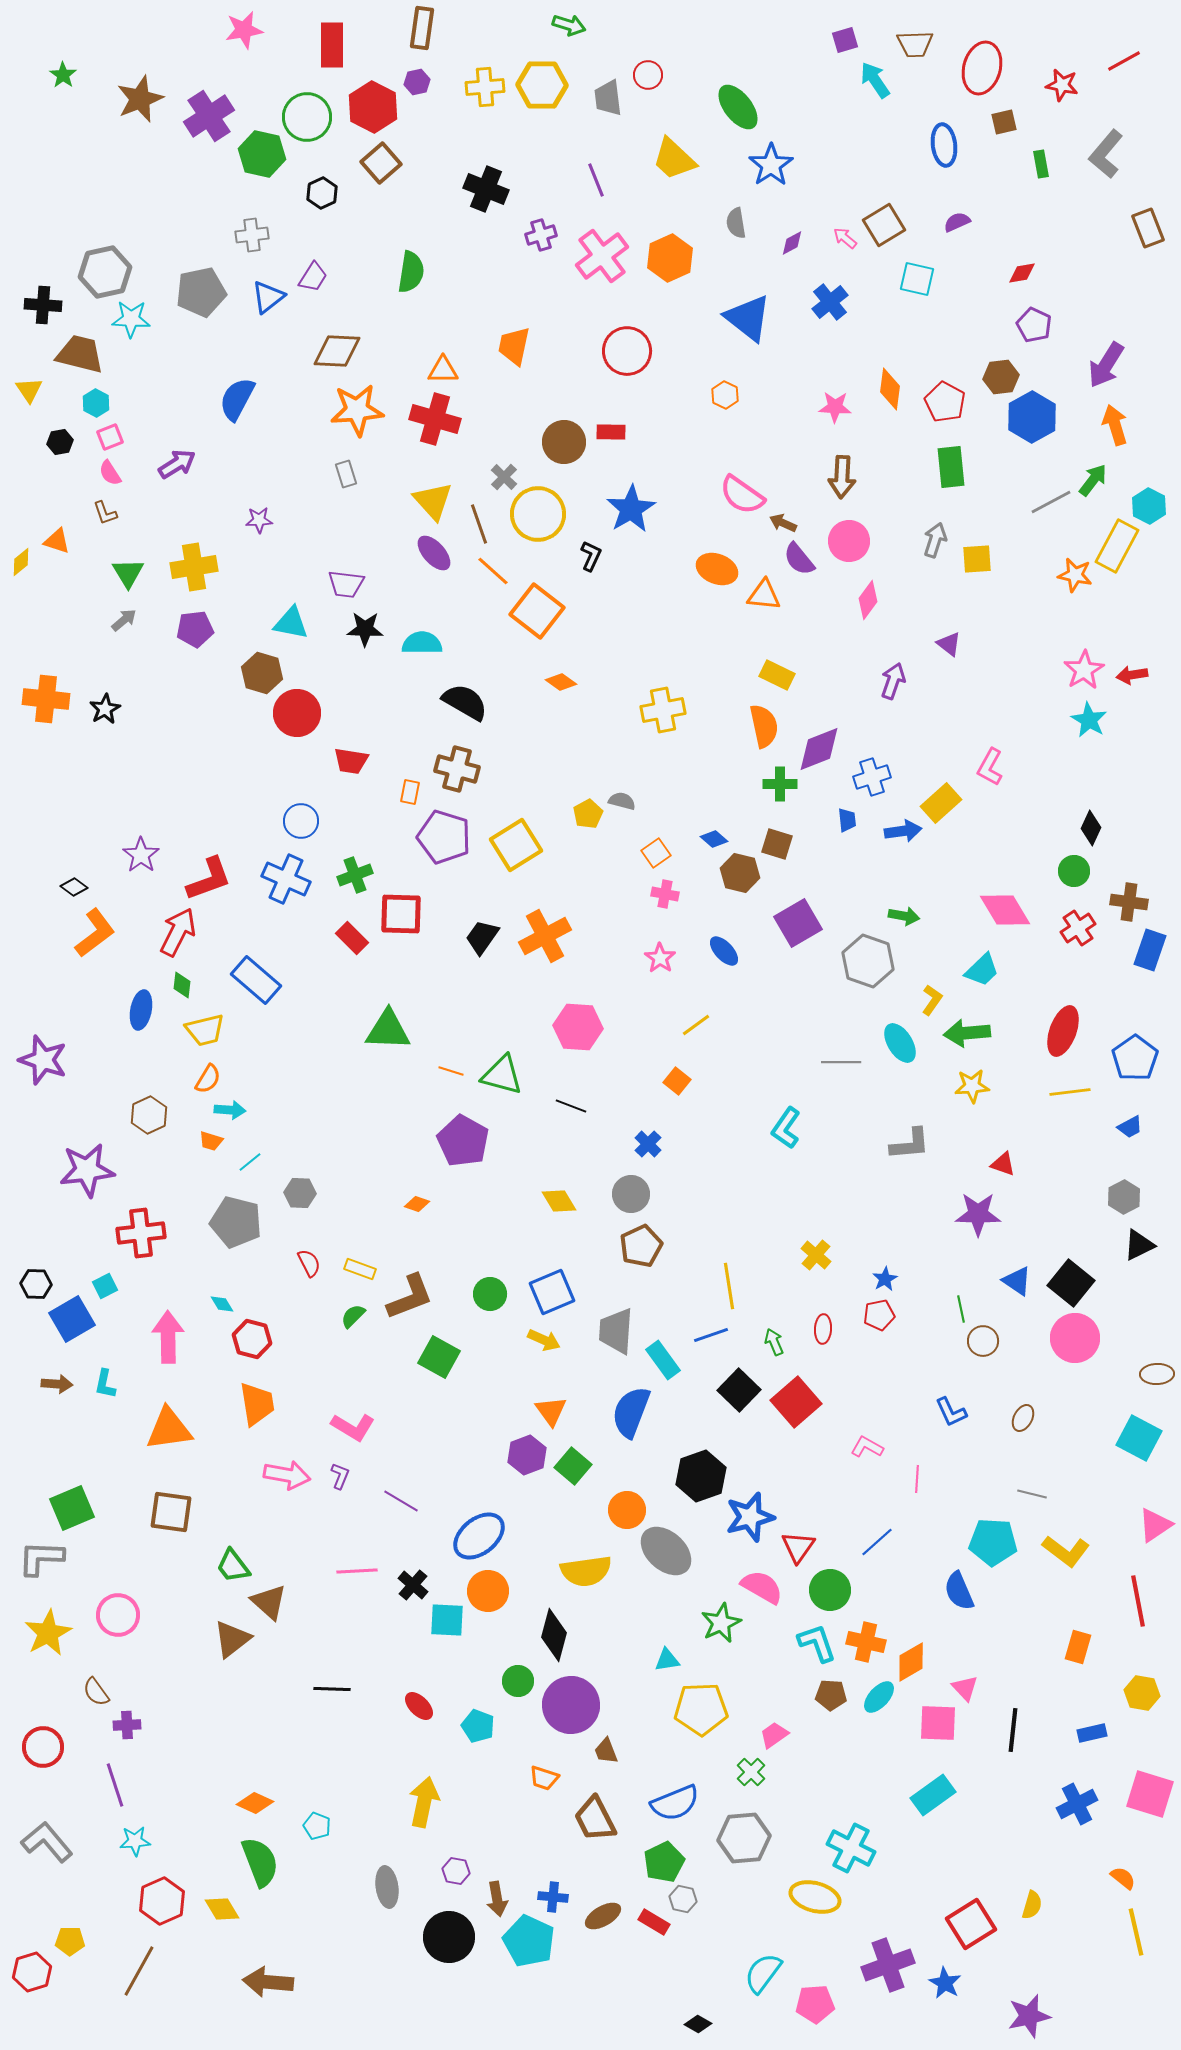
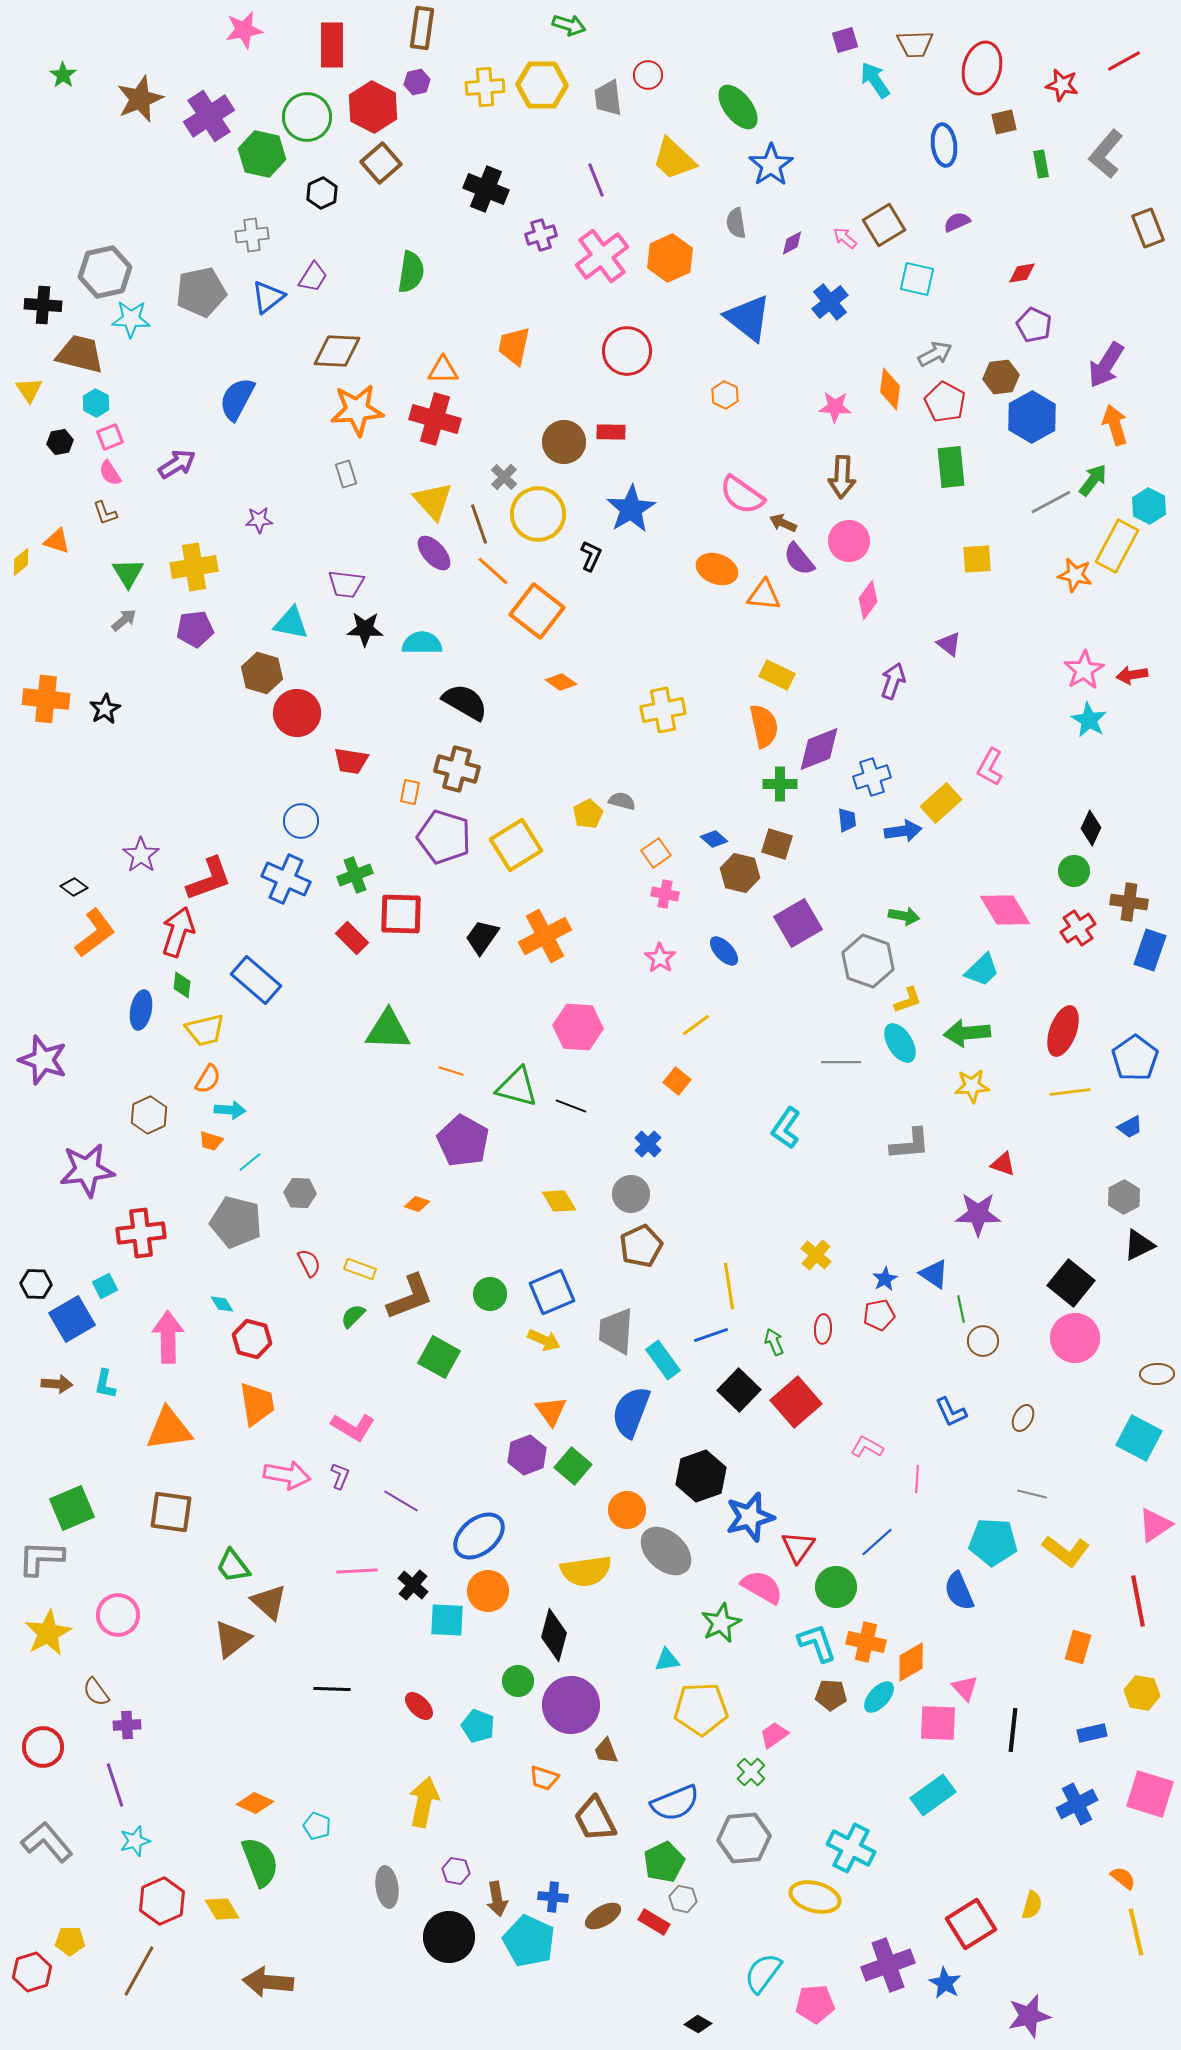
gray arrow at (935, 540): moved 186 px up; rotated 44 degrees clockwise
red arrow at (178, 932): rotated 9 degrees counterclockwise
yellow L-shape at (932, 1000): moved 24 px left; rotated 36 degrees clockwise
green triangle at (502, 1075): moved 15 px right, 12 px down
blue triangle at (1017, 1281): moved 83 px left, 7 px up
green circle at (830, 1590): moved 6 px right, 3 px up
cyan star at (135, 1841): rotated 12 degrees counterclockwise
